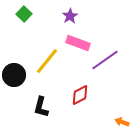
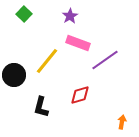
red diamond: rotated 10 degrees clockwise
orange arrow: rotated 80 degrees clockwise
